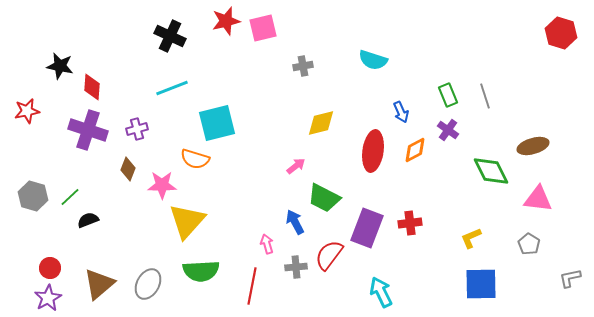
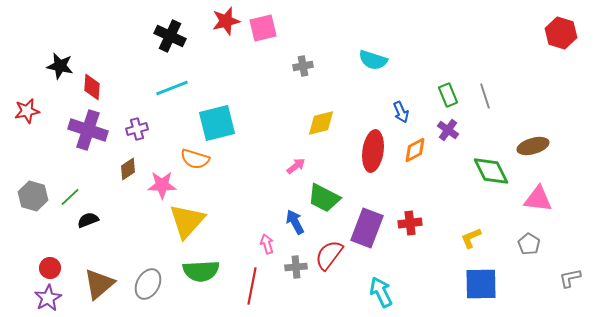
brown diamond at (128, 169): rotated 35 degrees clockwise
